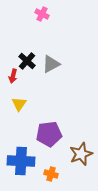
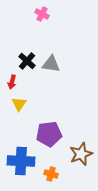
gray triangle: rotated 36 degrees clockwise
red arrow: moved 1 px left, 6 px down
